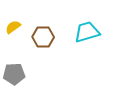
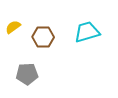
gray pentagon: moved 13 px right
